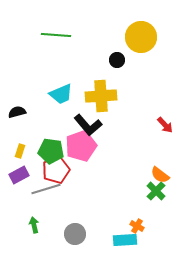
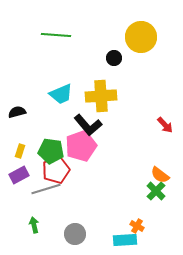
black circle: moved 3 px left, 2 px up
